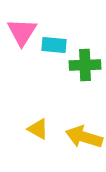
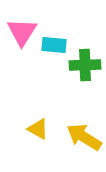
yellow arrow: rotated 15 degrees clockwise
